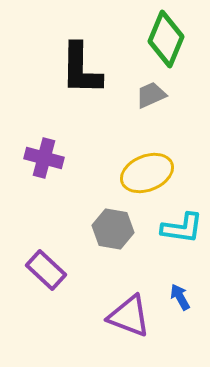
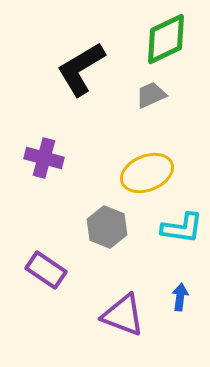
green diamond: rotated 42 degrees clockwise
black L-shape: rotated 58 degrees clockwise
gray hexagon: moved 6 px left, 2 px up; rotated 12 degrees clockwise
purple rectangle: rotated 9 degrees counterclockwise
blue arrow: rotated 36 degrees clockwise
purple triangle: moved 6 px left, 1 px up
